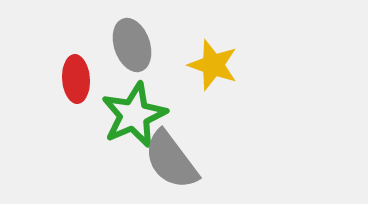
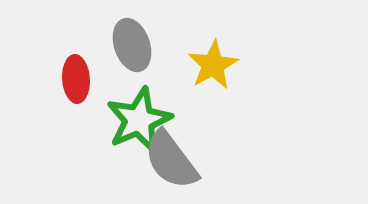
yellow star: rotated 24 degrees clockwise
green star: moved 5 px right, 5 px down
